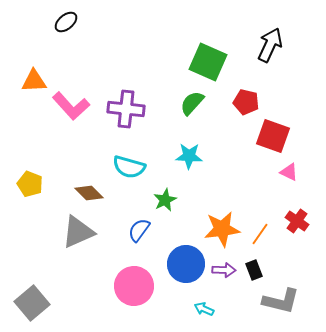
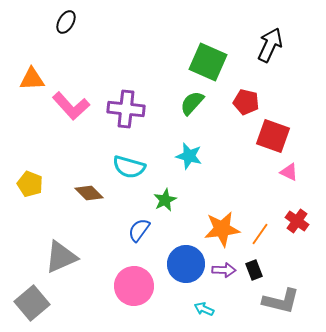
black ellipse: rotated 20 degrees counterclockwise
orange triangle: moved 2 px left, 2 px up
cyan star: rotated 12 degrees clockwise
gray triangle: moved 17 px left, 25 px down
